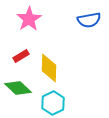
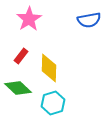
red rectangle: rotated 21 degrees counterclockwise
cyan hexagon: rotated 10 degrees clockwise
